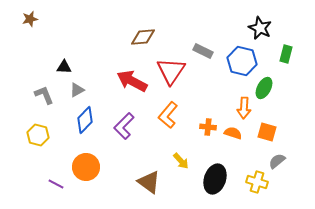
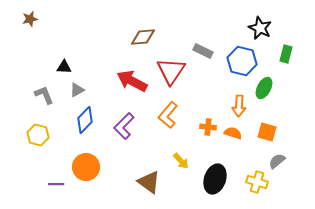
orange arrow: moved 5 px left, 2 px up
purple line: rotated 28 degrees counterclockwise
